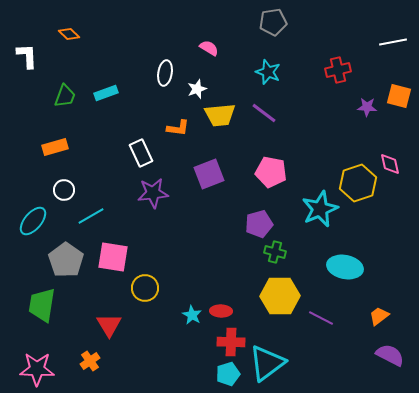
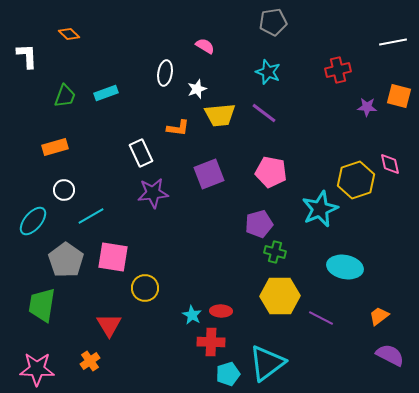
pink semicircle at (209, 48): moved 4 px left, 2 px up
yellow hexagon at (358, 183): moved 2 px left, 3 px up
red cross at (231, 342): moved 20 px left
